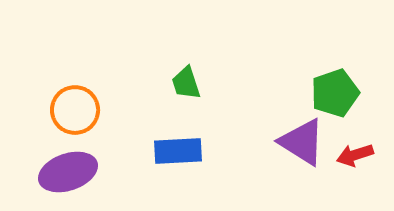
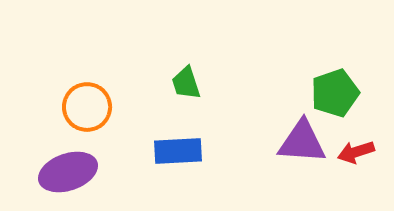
orange circle: moved 12 px right, 3 px up
purple triangle: rotated 28 degrees counterclockwise
red arrow: moved 1 px right, 3 px up
